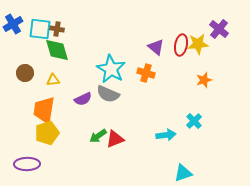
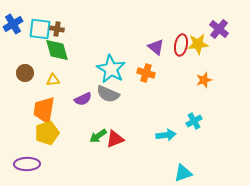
cyan cross: rotated 14 degrees clockwise
